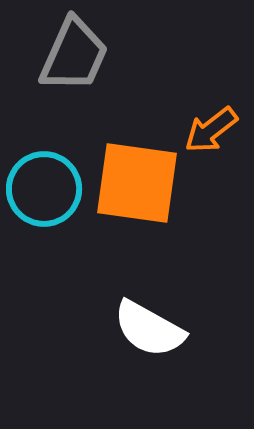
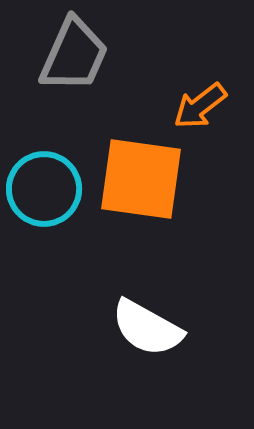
orange arrow: moved 11 px left, 24 px up
orange square: moved 4 px right, 4 px up
white semicircle: moved 2 px left, 1 px up
